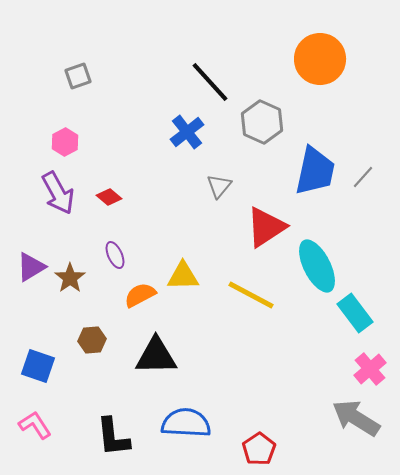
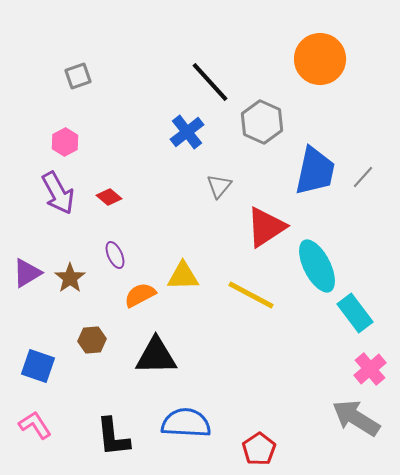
purple triangle: moved 4 px left, 6 px down
